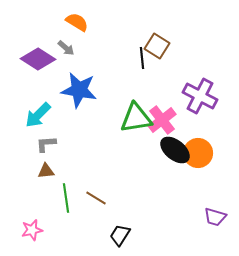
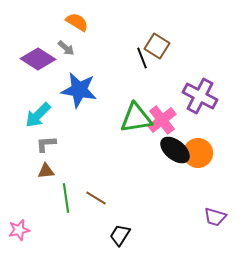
black line: rotated 15 degrees counterclockwise
pink star: moved 13 px left
